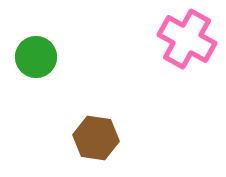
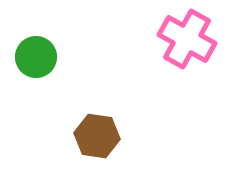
brown hexagon: moved 1 px right, 2 px up
